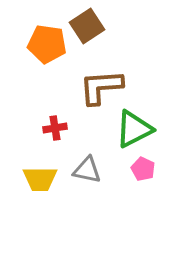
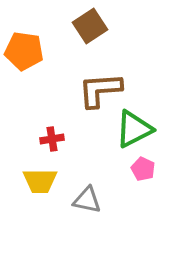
brown square: moved 3 px right
orange pentagon: moved 23 px left, 7 px down
brown L-shape: moved 1 px left, 3 px down
red cross: moved 3 px left, 11 px down
gray triangle: moved 30 px down
yellow trapezoid: moved 2 px down
